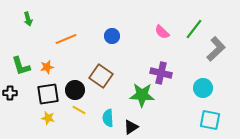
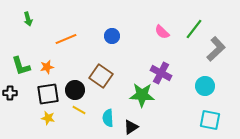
purple cross: rotated 15 degrees clockwise
cyan circle: moved 2 px right, 2 px up
